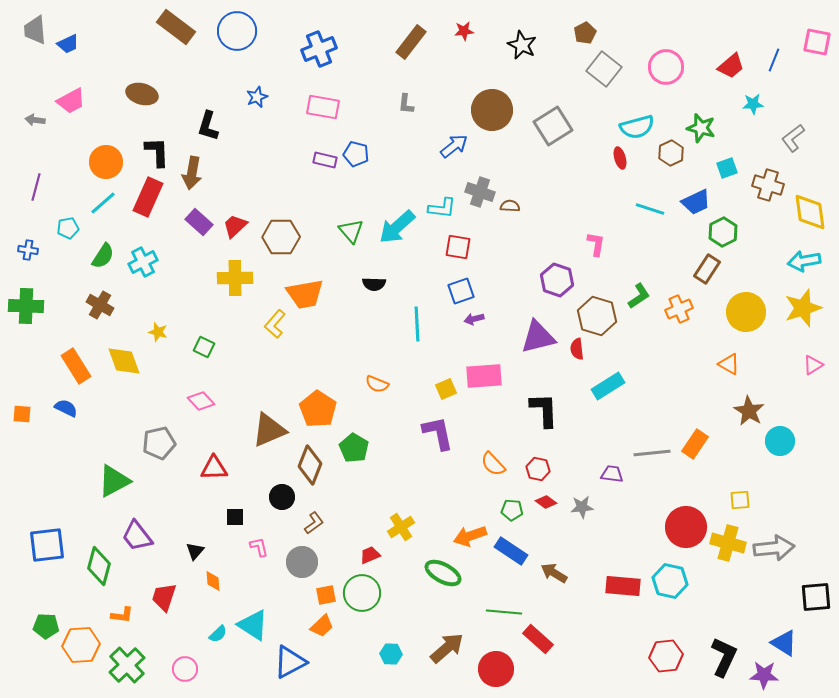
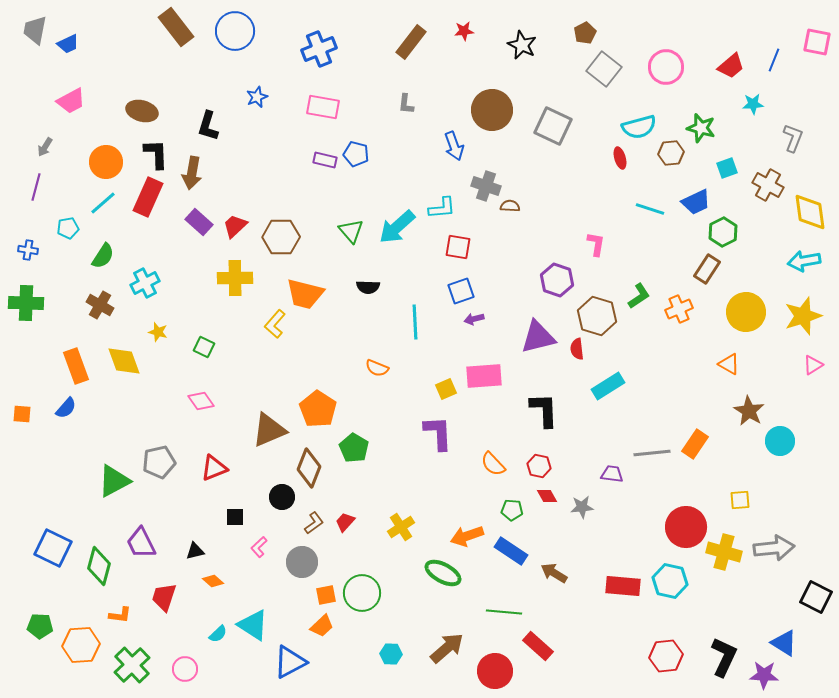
brown rectangle at (176, 27): rotated 15 degrees clockwise
gray trapezoid at (35, 30): rotated 16 degrees clockwise
blue circle at (237, 31): moved 2 px left
brown ellipse at (142, 94): moved 17 px down
gray arrow at (35, 120): moved 10 px right, 27 px down; rotated 66 degrees counterclockwise
gray square at (553, 126): rotated 33 degrees counterclockwise
cyan semicircle at (637, 127): moved 2 px right
gray L-shape at (793, 138): rotated 148 degrees clockwise
blue arrow at (454, 146): rotated 108 degrees clockwise
black L-shape at (157, 152): moved 1 px left, 2 px down
brown hexagon at (671, 153): rotated 20 degrees clockwise
brown cross at (768, 185): rotated 12 degrees clockwise
gray cross at (480, 192): moved 6 px right, 6 px up
cyan L-shape at (442, 208): rotated 12 degrees counterclockwise
cyan cross at (143, 262): moved 2 px right, 21 px down
black semicircle at (374, 284): moved 6 px left, 3 px down
orange trapezoid at (305, 294): rotated 24 degrees clockwise
green cross at (26, 306): moved 3 px up
yellow star at (803, 308): moved 8 px down
cyan line at (417, 324): moved 2 px left, 2 px up
orange rectangle at (76, 366): rotated 12 degrees clockwise
orange semicircle at (377, 384): moved 16 px up
pink diamond at (201, 401): rotated 8 degrees clockwise
blue semicircle at (66, 408): rotated 105 degrees clockwise
purple L-shape at (438, 433): rotated 9 degrees clockwise
gray pentagon at (159, 443): moved 19 px down
brown diamond at (310, 465): moved 1 px left, 3 px down
red triangle at (214, 468): rotated 20 degrees counterclockwise
red hexagon at (538, 469): moved 1 px right, 3 px up
red diamond at (546, 502): moved 1 px right, 6 px up; rotated 25 degrees clockwise
purple trapezoid at (137, 536): moved 4 px right, 7 px down; rotated 12 degrees clockwise
orange arrow at (470, 536): moved 3 px left
yellow cross at (728, 543): moved 4 px left, 9 px down
blue square at (47, 545): moved 6 px right, 3 px down; rotated 33 degrees clockwise
pink L-shape at (259, 547): rotated 120 degrees counterclockwise
black triangle at (195, 551): rotated 36 degrees clockwise
red trapezoid at (370, 555): moved 25 px left, 33 px up; rotated 25 degrees counterclockwise
orange diamond at (213, 581): rotated 45 degrees counterclockwise
black square at (816, 597): rotated 32 degrees clockwise
orange L-shape at (122, 615): moved 2 px left
green pentagon at (46, 626): moved 6 px left
red rectangle at (538, 639): moved 7 px down
green cross at (127, 665): moved 5 px right
red circle at (496, 669): moved 1 px left, 2 px down
